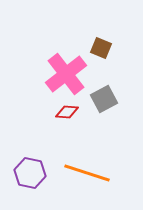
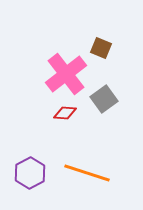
gray square: rotated 8 degrees counterclockwise
red diamond: moved 2 px left, 1 px down
purple hexagon: rotated 20 degrees clockwise
